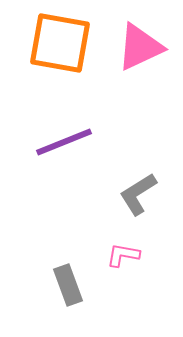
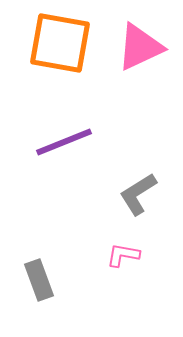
gray rectangle: moved 29 px left, 5 px up
